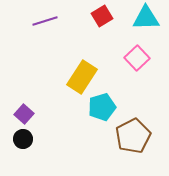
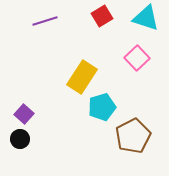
cyan triangle: rotated 20 degrees clockwise
black circle: moved 3 px left
